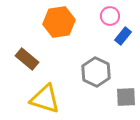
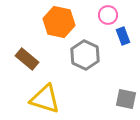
pink circle: moved 2 px left, 1 px up
orange hexagon: rotated 20 degrees clockwise
blue rectangle: rotated 60 degrees counterclockwise
gray hexagon: moved 11 px left, 17 px up
gray square: moved 2 px down; rotated 15 degrees clockwise
